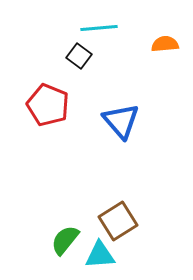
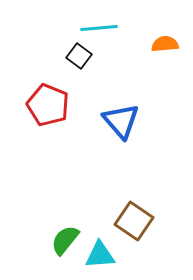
brown square: moved 16 px right; rotated 24 degrees counterclockwise
